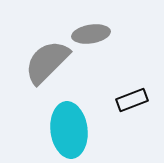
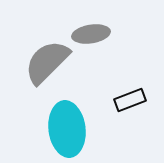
black rectangle: moved 2 px left
cyan ellipse: moved 2 px left, 1 px up
